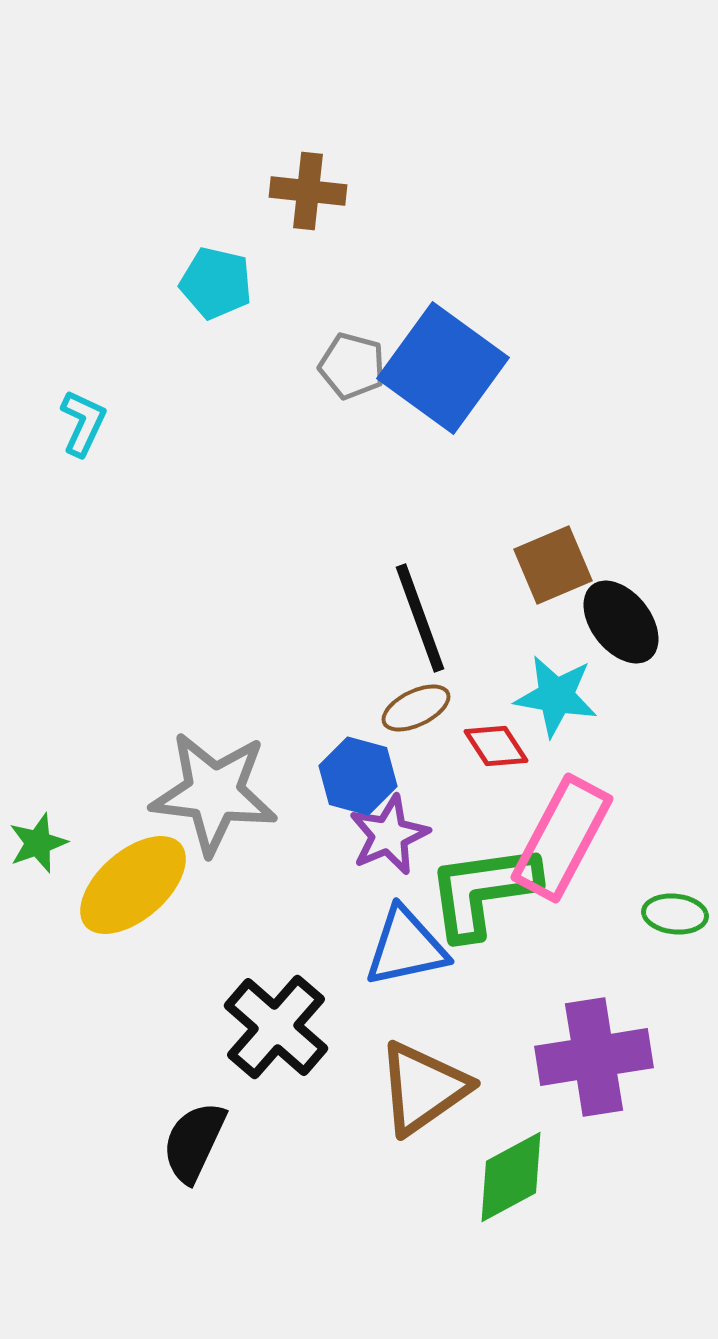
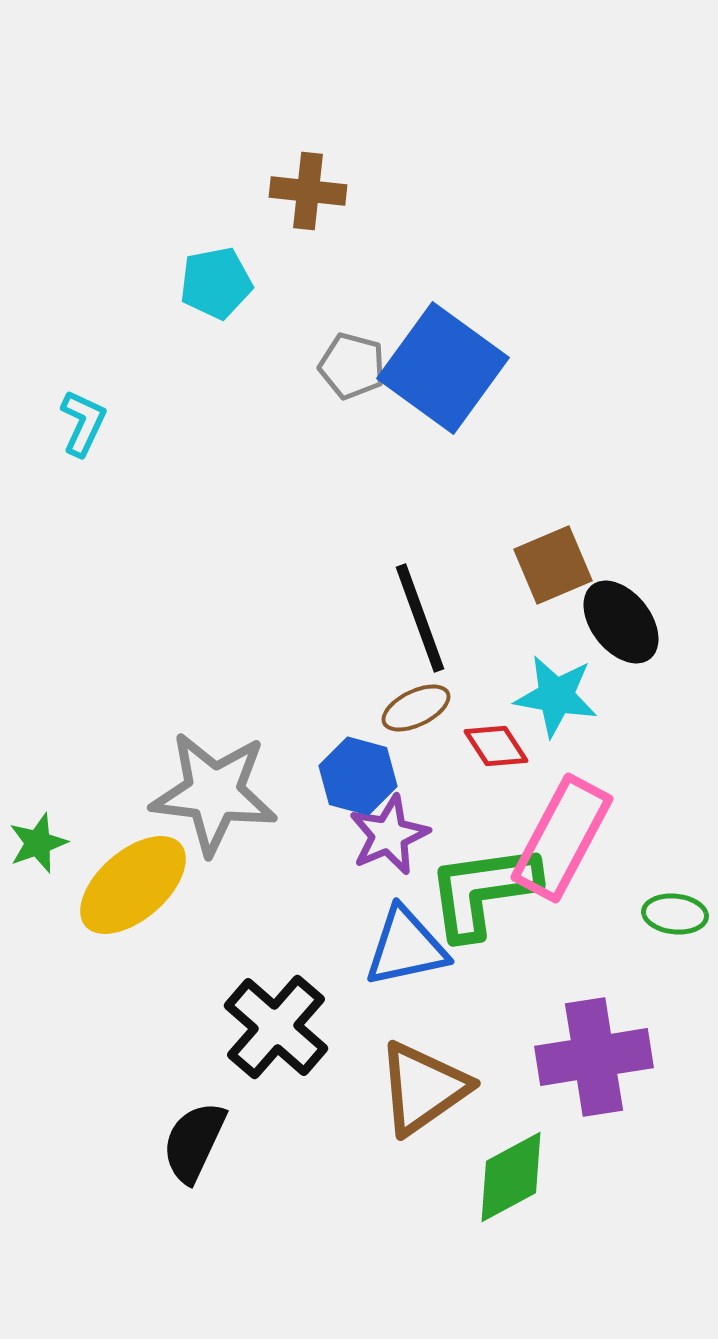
cyan pentagon: rotated 24 degrees counterclockwise
